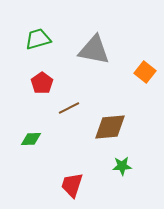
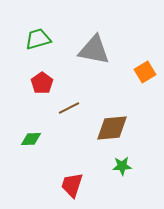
orange square: rotated 20 degrees clockwise
brown diamond: moved 2 px right, 1 px down
